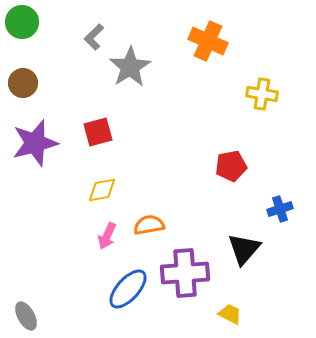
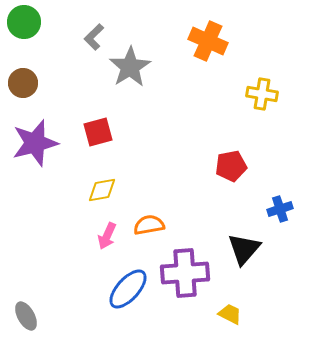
green circle: moved 2 px right
